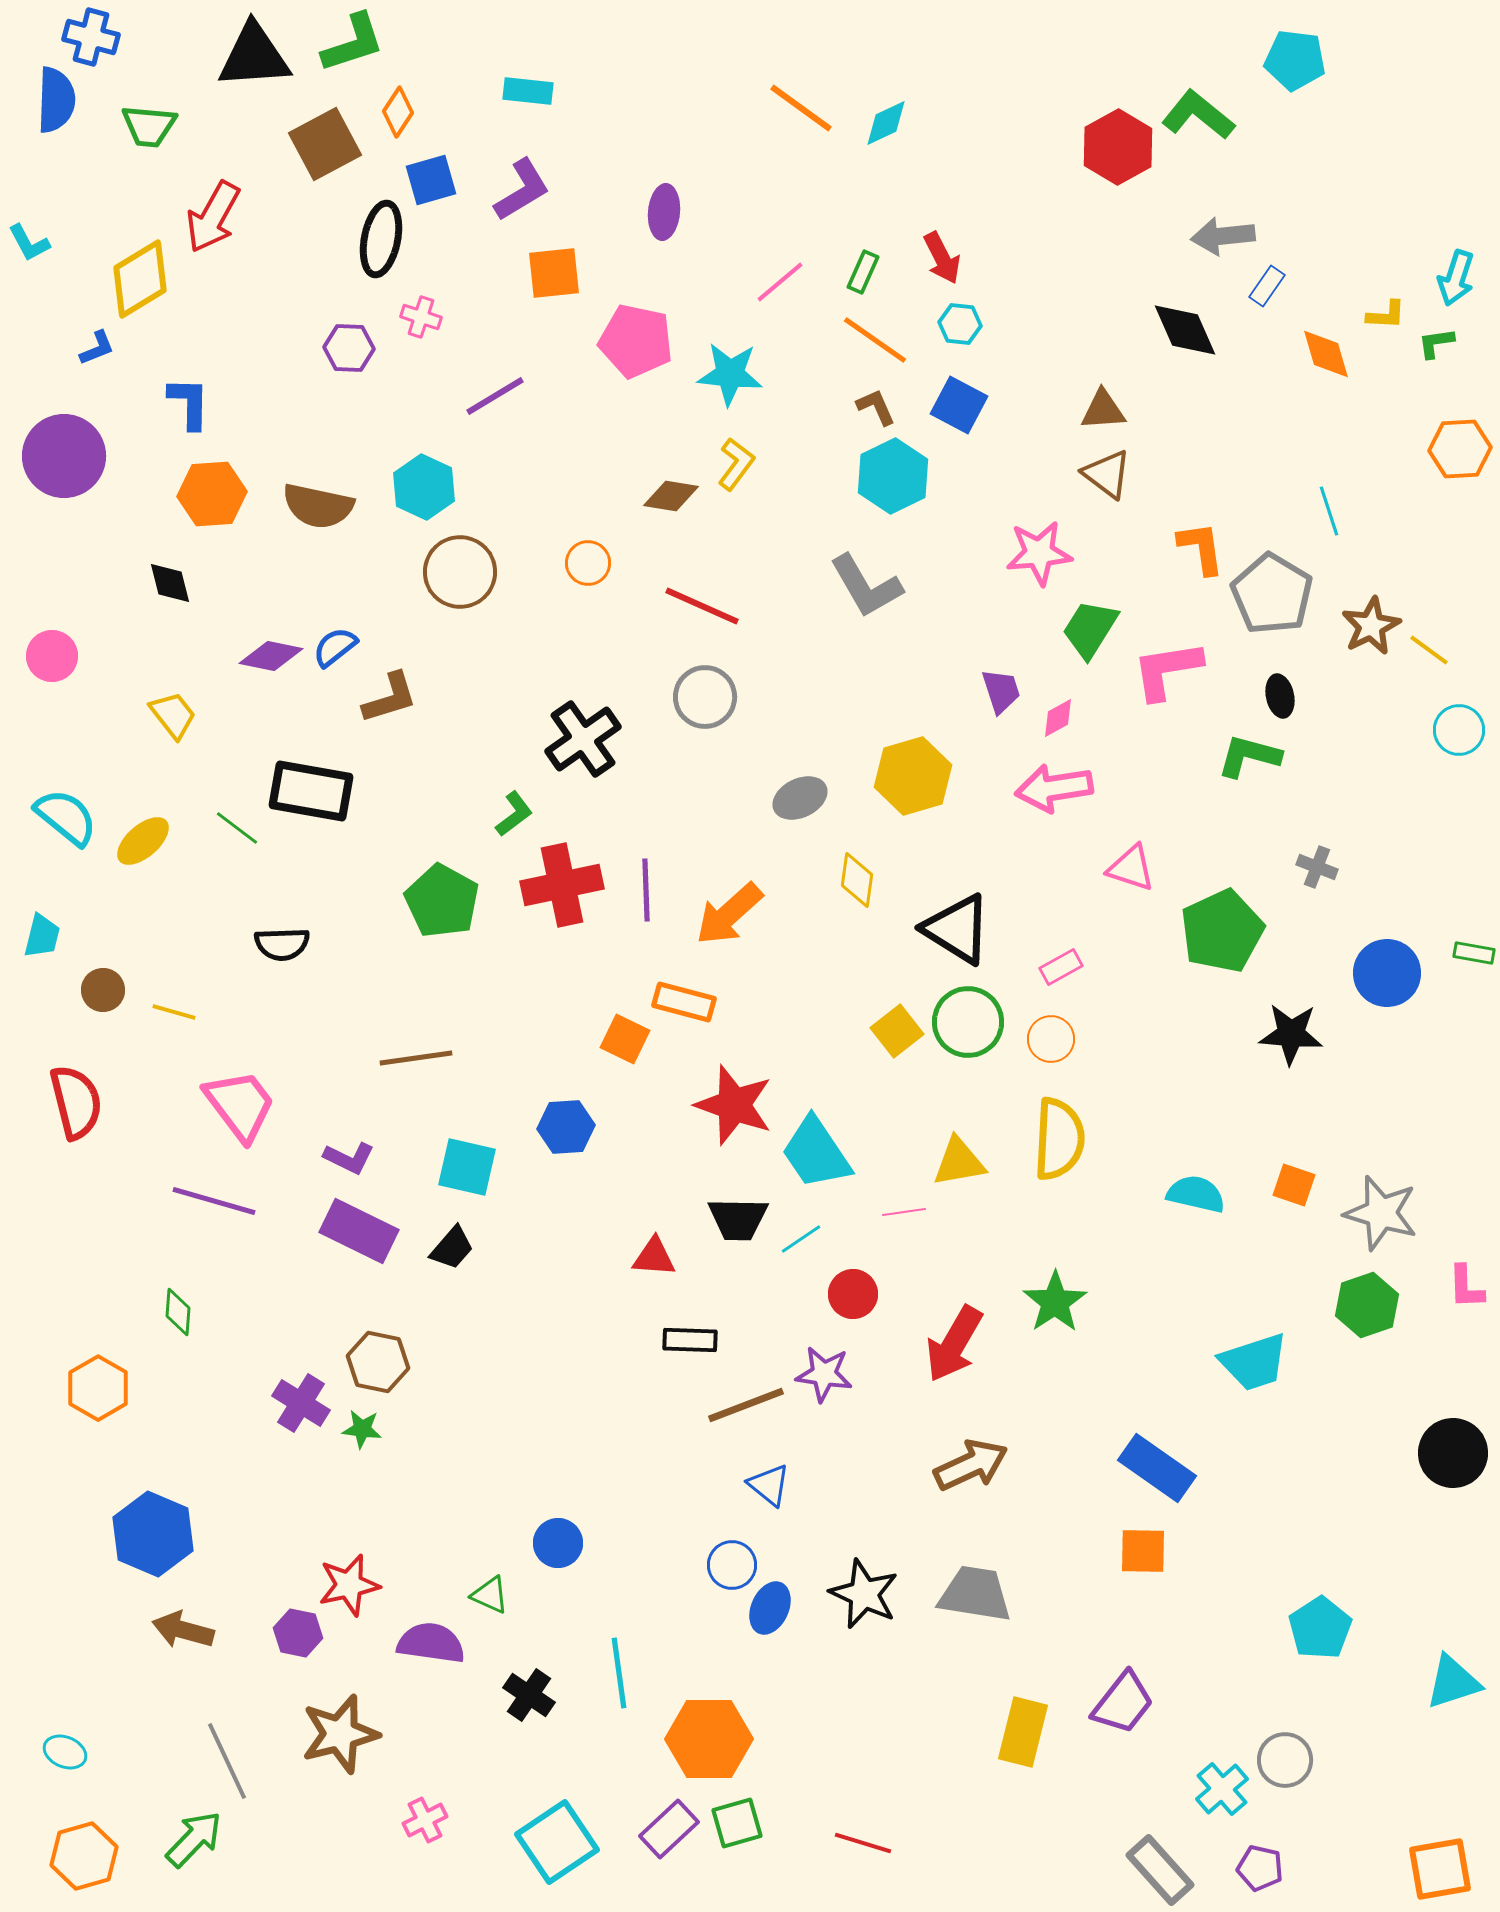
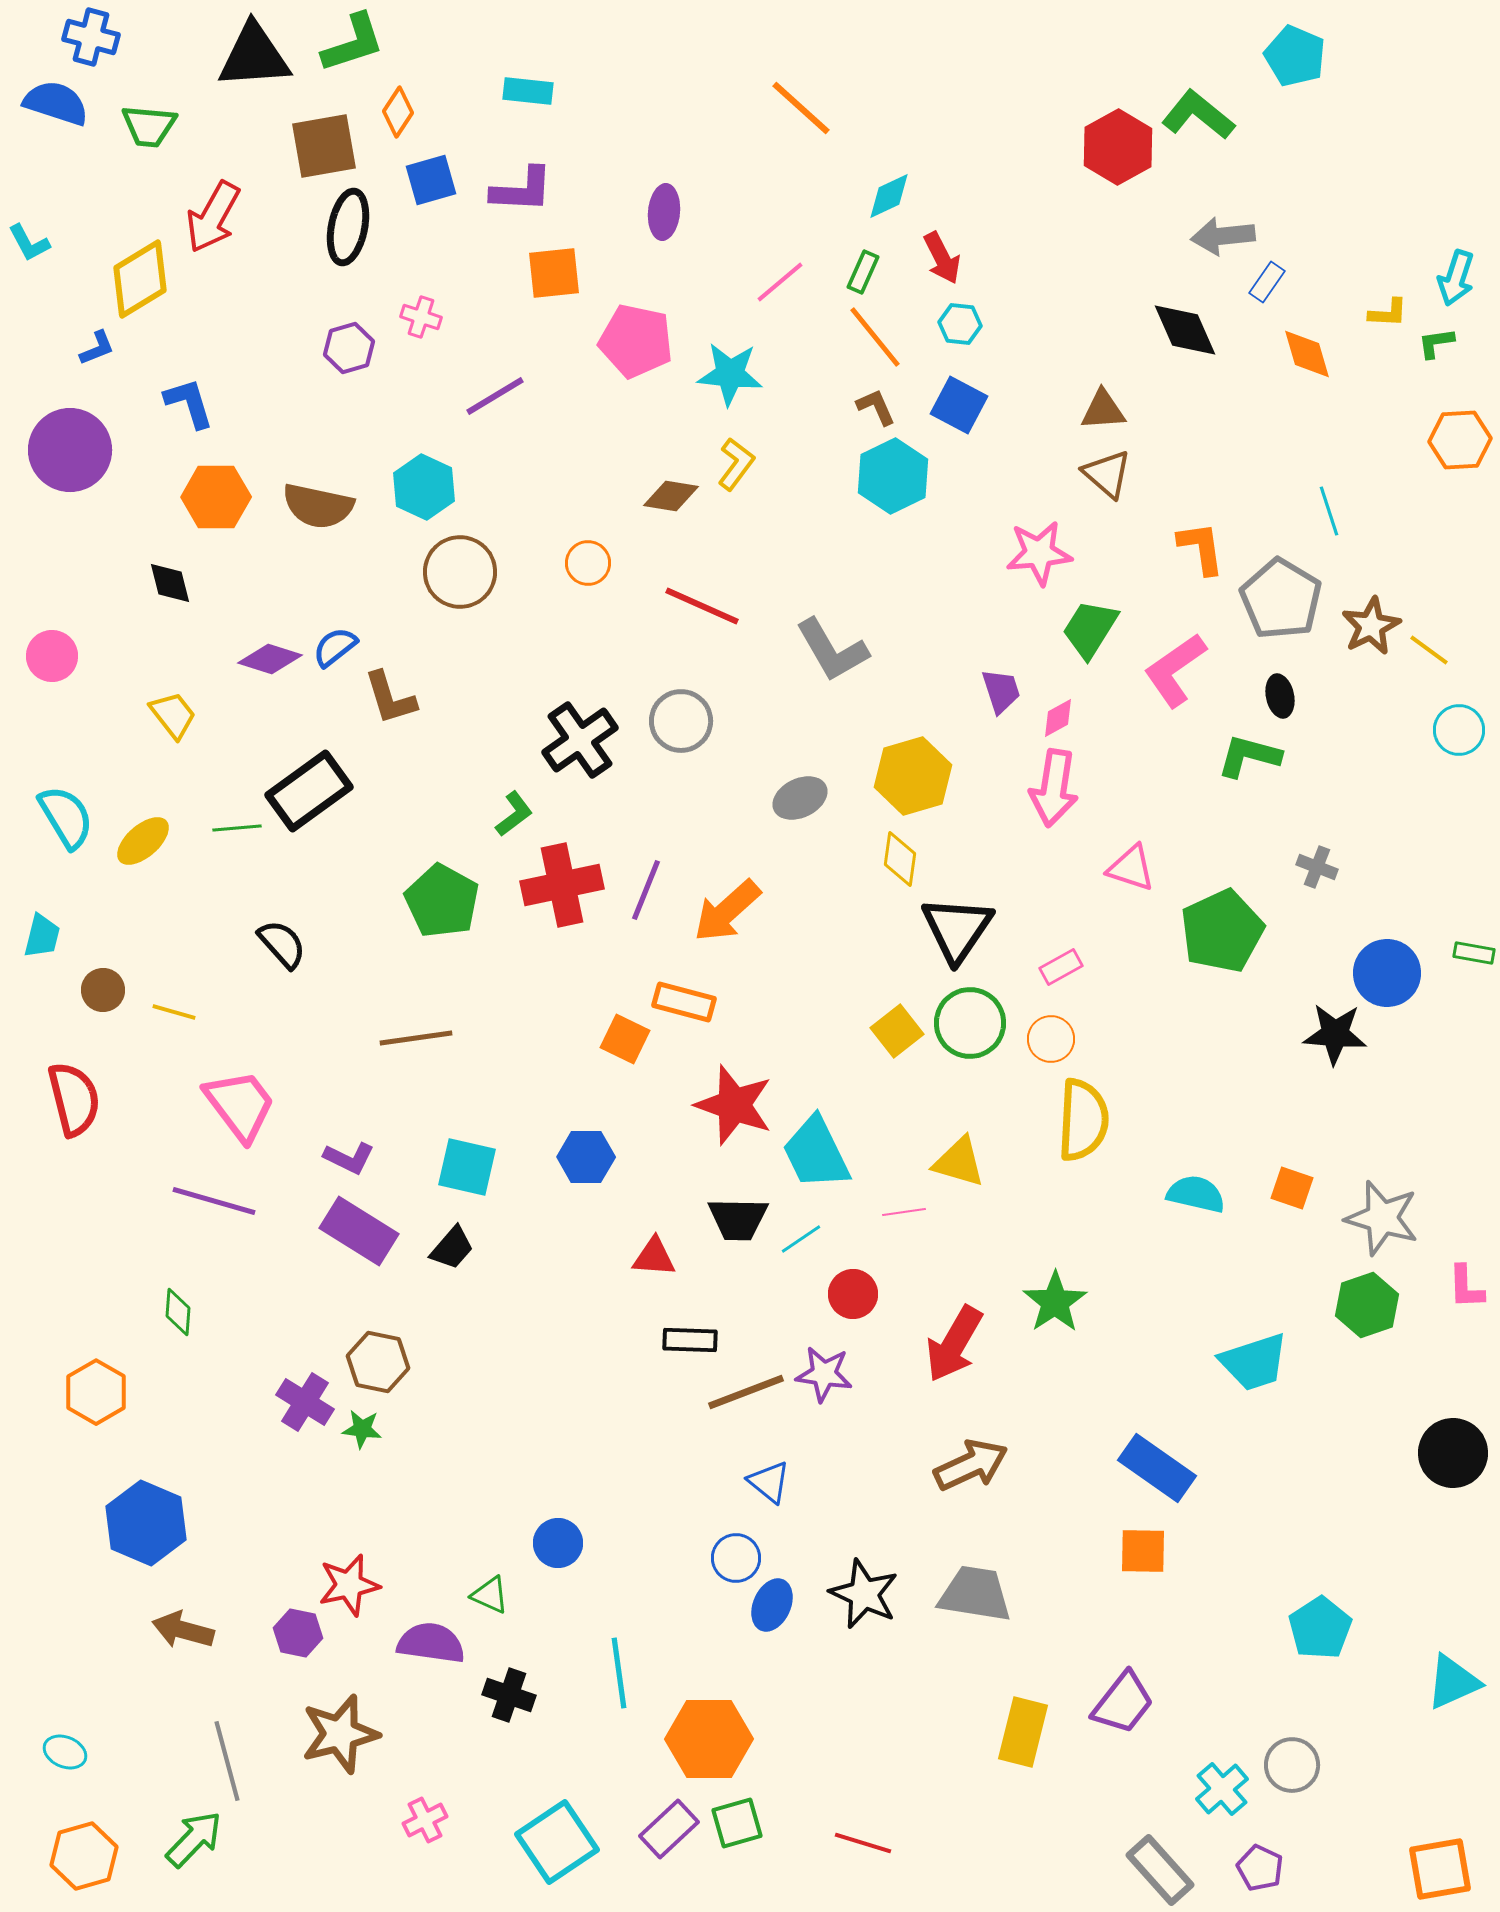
cyan pentagon at (1295, 60): moved 4 px up; rotated 16 degrees clockwise
blue semicircle at (56, 100): moved 3 px down; rotated 74 degrees counterclockwise
orange line at (801, 108): rotated 6 degrees clockwise
cyan diamond at (886, 123): moved 3 px right, 73 px down
brown square at (325, 144): moved 1 px left, 2 px down; rotated 18 degrees clockwise
purple L-shape at (522, 190): rotated 34 degrees clockwise
black ellipse at (381, 239): moved 33 px left, 12 px up
blue rectangle at (1267, 286): moved 4 px up
yellow L-shape at (1386, 315): moved 2 px right, 2 px up
orange line at (875, 340): moved 3 px up; rotated 16 degrees clockwise
purple hexagon at (349, 348): rotated 18 degrees counterclockwise
orange diamond at (1326, 354): moved 19 px left
blue L-shape at (189, 403): rotated 18 degrees counterclockwise
orange hexagon at (1460, 449): moved 9 px up
purple circle at (64, 456): moved 6 px right, 6 px up
brown triangle at (1107, 474): rotated 4 degrees clockwise
orange hexagon at (212, 494): moved 4 px right, 3 px down; rotated 4 degrees clockwise
gray L-shape at (866, 586): moved 34 px left, 64 px down
gray pentagon at (1272, 594): moved 9 px right, 5 px down
purple diamond at (271, 656): moved 1 px left, 3 px down; rotated 6 degrees clockwise
pink L-shape at (1167, 670): moved 8 px right; rotated 26 degrees counterclockwise
gray circle at (705, 697): moved 24 px left, 24 px down
brown L-shape at (390, 698): rotated 90 degrees clockwise
black cross at (583, 739): moved 3 px left, 1 px down
pink arrow at (1054, 788): rotated 72 degrees counterclockwise
black rectangle at (311, 791): moved 2 px left; rotated 46 degrees counterclockwise
cyan semicircle at (66, 817): rotated 20 degrees clockwise
green line at (237, 828): rotated 42 degrees counterclockwise
yellow diamond at (857, 880): moved 43 px right, 21 px up
purple line at (646, 890): rotated 24 degrees clockwise
orange arrow at (729, 914): moved 2 px left, 3 px up
black triangle at (957, 929): rotated 32 degrees clockwise
black semicircle at (282, 944): rotated 130 degrees counterclockwise
green circle at (968, 1022): moved 2 px right, 1 px down
black star at (1291, 1034): moved 44 px right
brown line at (416, 1058): moved 20 px up
red semicircle at (76, 1102): moved 2 px left, 3 px up
blue hexagon at (566, 1127): moved 20 px right, 30 px down; rotated 4 degrees clockwise
yellow semicircle at (1059, 1139): moved 24 px right, 19 px up
cyan trapezoid at (816, 1153): rotated 8 degrees clockwise
yellow triangle at (959, 1162): rotated 26 degrees clockwise
orange square at (1294, 1185): moved 2 px left, 3 px down
gray star at (1381, 1213): moved 1 px right, 5 px down
purple rectangle at (359, 1231): rotated 6 degrees clockwise
orange hexagon at (98, 1388): moved 2 px left, 4 px down
purple cross at (301, 1403): moved 4 px right, 1 px up
brown line at (746, 1405): moved 13 px up
blue triangle at (769, 1485): moved 3 px up
blue hexagon at (153, 1534): moved 7 px left, 11 px up
blue circle at (732, 1565): moved 4 px right, 7 px up
blue ellipse at (770, 1608): moved 2 px right, 3 px up
cyan triangle at (1453, 1682): rotated 6 degrees counterclockwise
black cross at (529, 1695): moved 20 px left; rotated 15 degrees counterclockwise
gray circle at (1285, 1760): moved 7 px right, 5 px down
gray line at (227, 1761): rotated 10 degrees clockwise
purple pentagon at (1260, 1868): rotated 12 degrees clockwise
